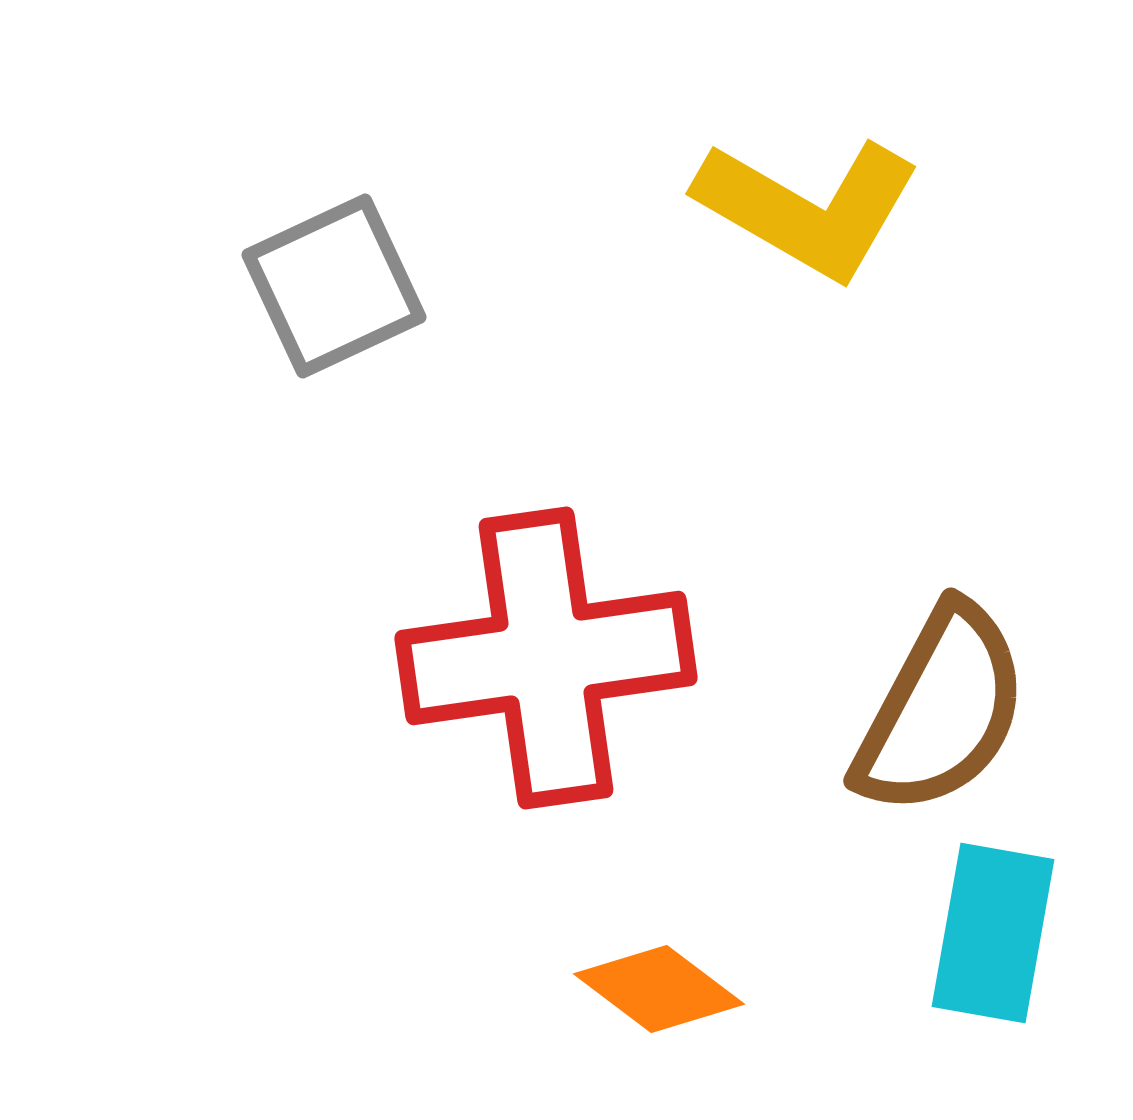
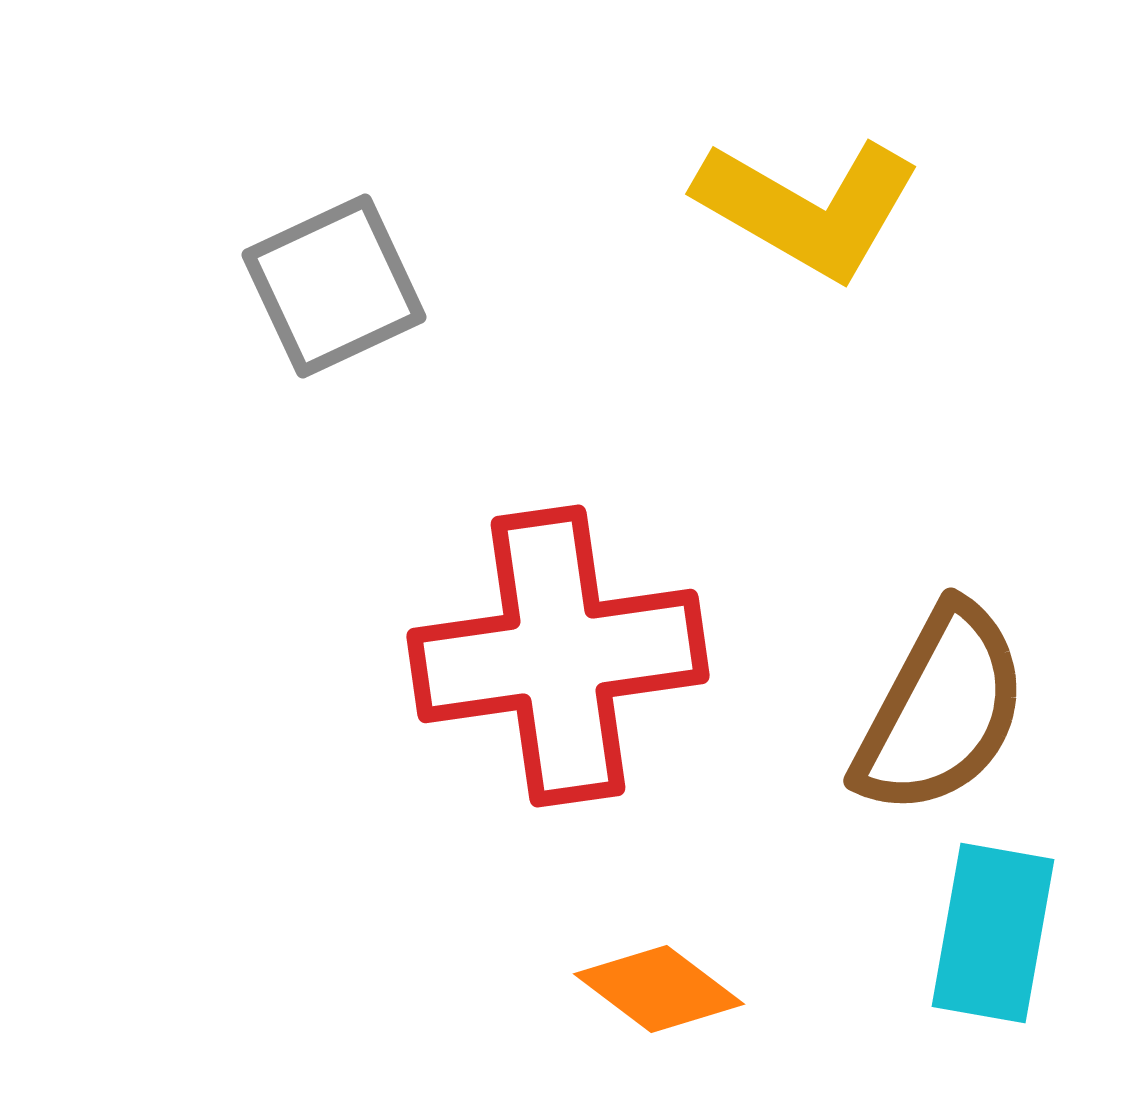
red cross: moved 12 px right, 2 px up
